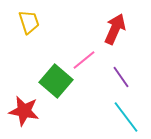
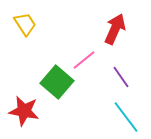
yellow trapezoid: moved 4 px left, 2 px down; rotated 15 degrees counterclockwise
green square: moved 1 px right, 1 px down
